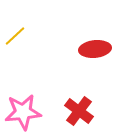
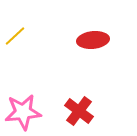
red ellipse: moved 2 px left, 9 px up
